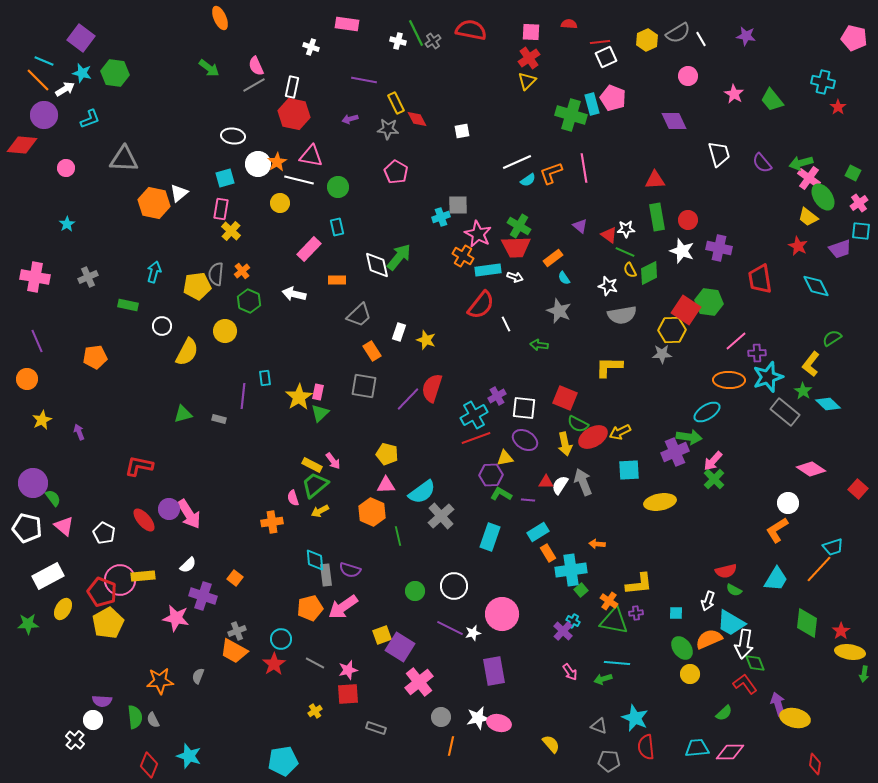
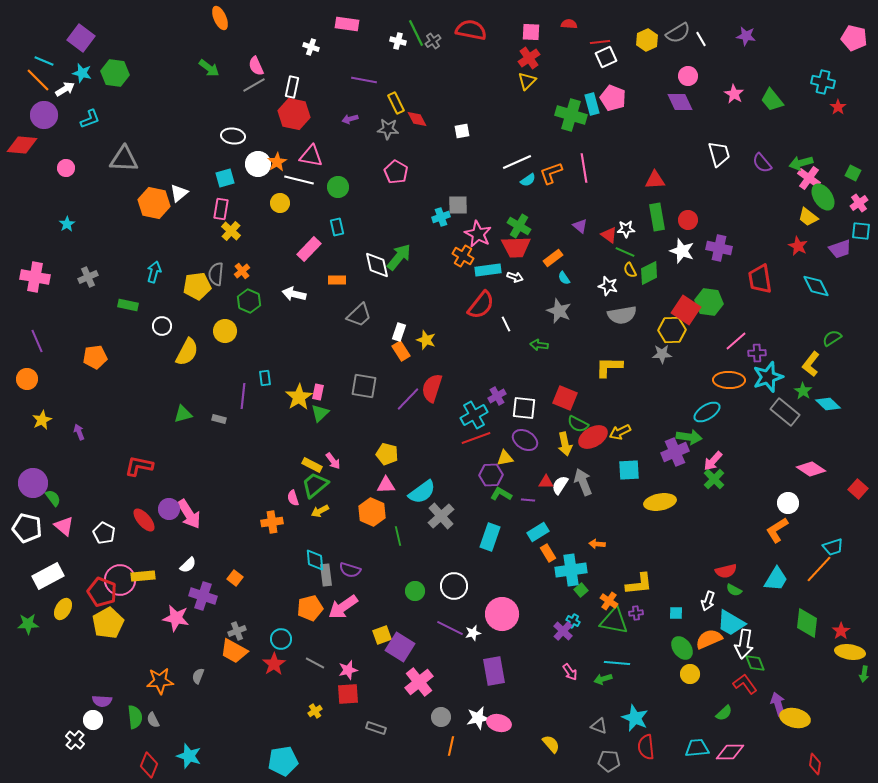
purple diamond at (674, 121): moved 6 px right, 19 px up
orange rectangle at (372, 351): moved 29 px right
